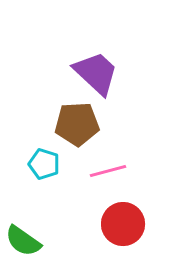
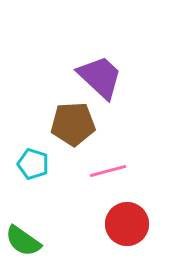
purple trapezoid: moved 4 px right, 4 px down
brown pentagon: moved 4 px left
cyan pentagon: moved 11 px left
red circle: moved 4 px right
